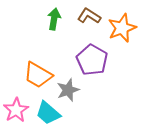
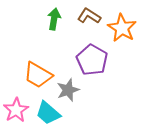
orange star: rotated 20 degrees counterclockwise
